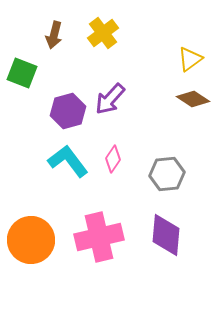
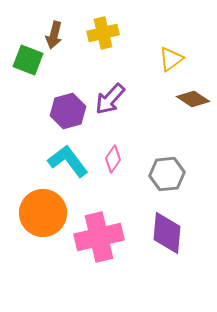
yellow cross: rotated 24 degrees clockwise
yellow triangle: moved 19 px left
green square: moved 6 px right, 13 px up
purple diamond: moved 1 px right, 2 px up
orange circle: moved 12 px right, 27 px up
